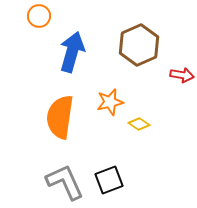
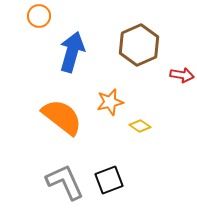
orange semicircle: moved 2 px right; rotated 120 degrees clockwise
yellow diamond: moved 1 px right, 2 px down
